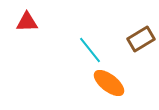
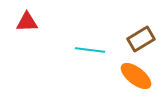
cyan line: rotated 44 degrees counterclockwise
orange ellipse: moved 27 px right, 7 px up
